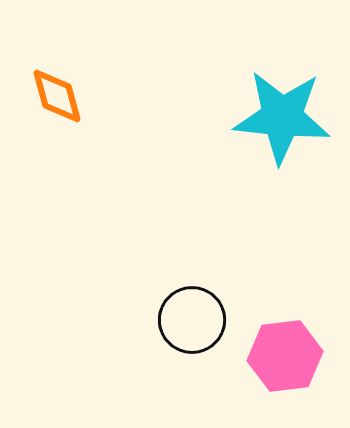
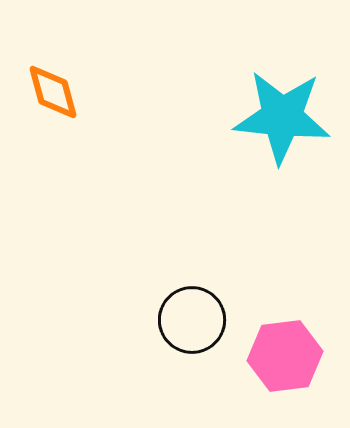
orange diamond: moved 4 px left, 4 px up
